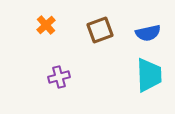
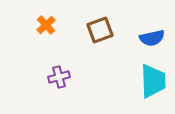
blue semicircle: moved 4 px right, 5 px down
cyan trapezoid: moved 4 px right, 6 px down
